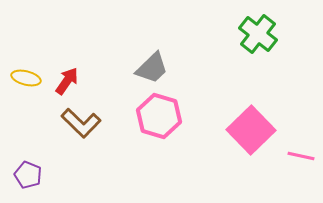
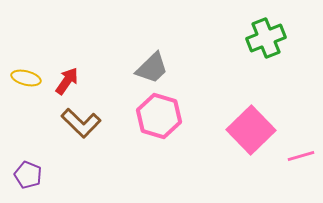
green cross: moved 8 px right, 4 px down; rotated 30 degrees clockwise
pink line: rotated 28 degrees counterclockwise
